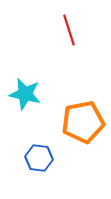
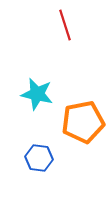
red line: moved 4 px left, 5 px up
cyan star: moved 12 px right
